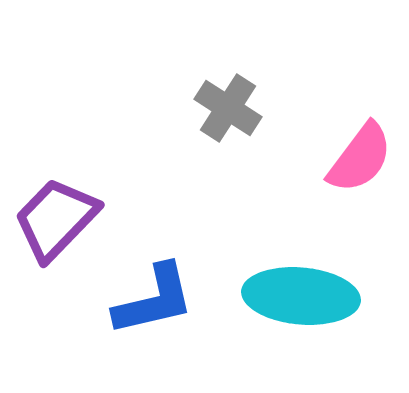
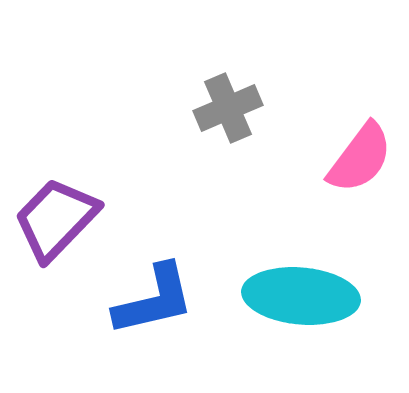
gray cross: rotated 34 degrees clockwise
